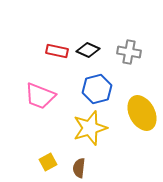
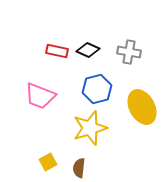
yellow ellipse: moved 6 px up
